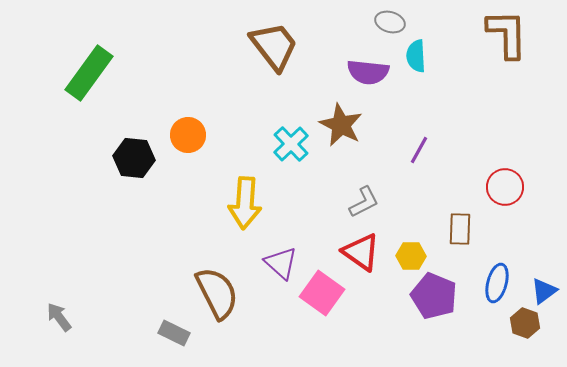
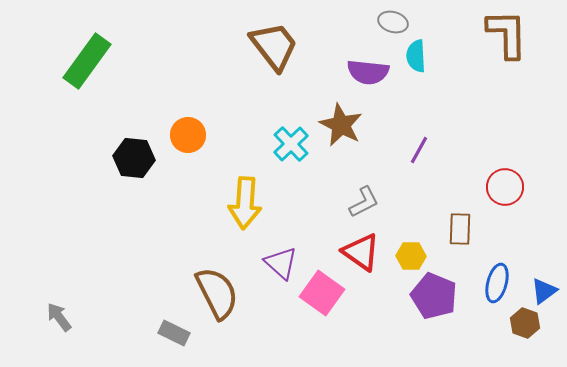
gray ellipse: moved 3 px right
green rectangle: moved 2 px left, 12 px up
